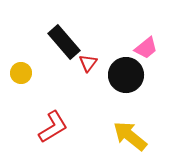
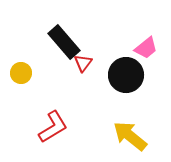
red triangle: moved 5 px left
